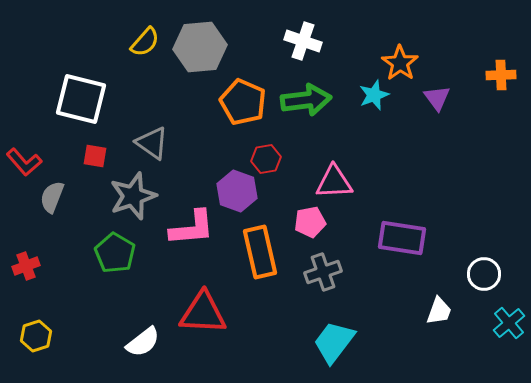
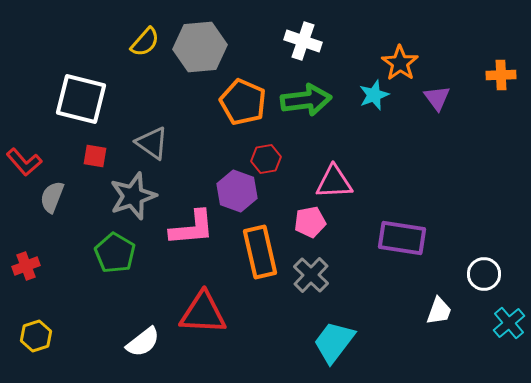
gray cross: moved 12 px left, 3 px down; rotated 27 degrees counterclockwise
